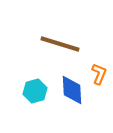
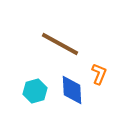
brown line: rotated 12 degrees clockwise
